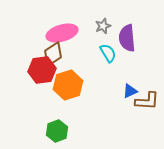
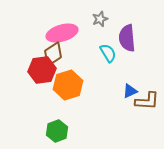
gray star: moved 3 px left, 7 px up
